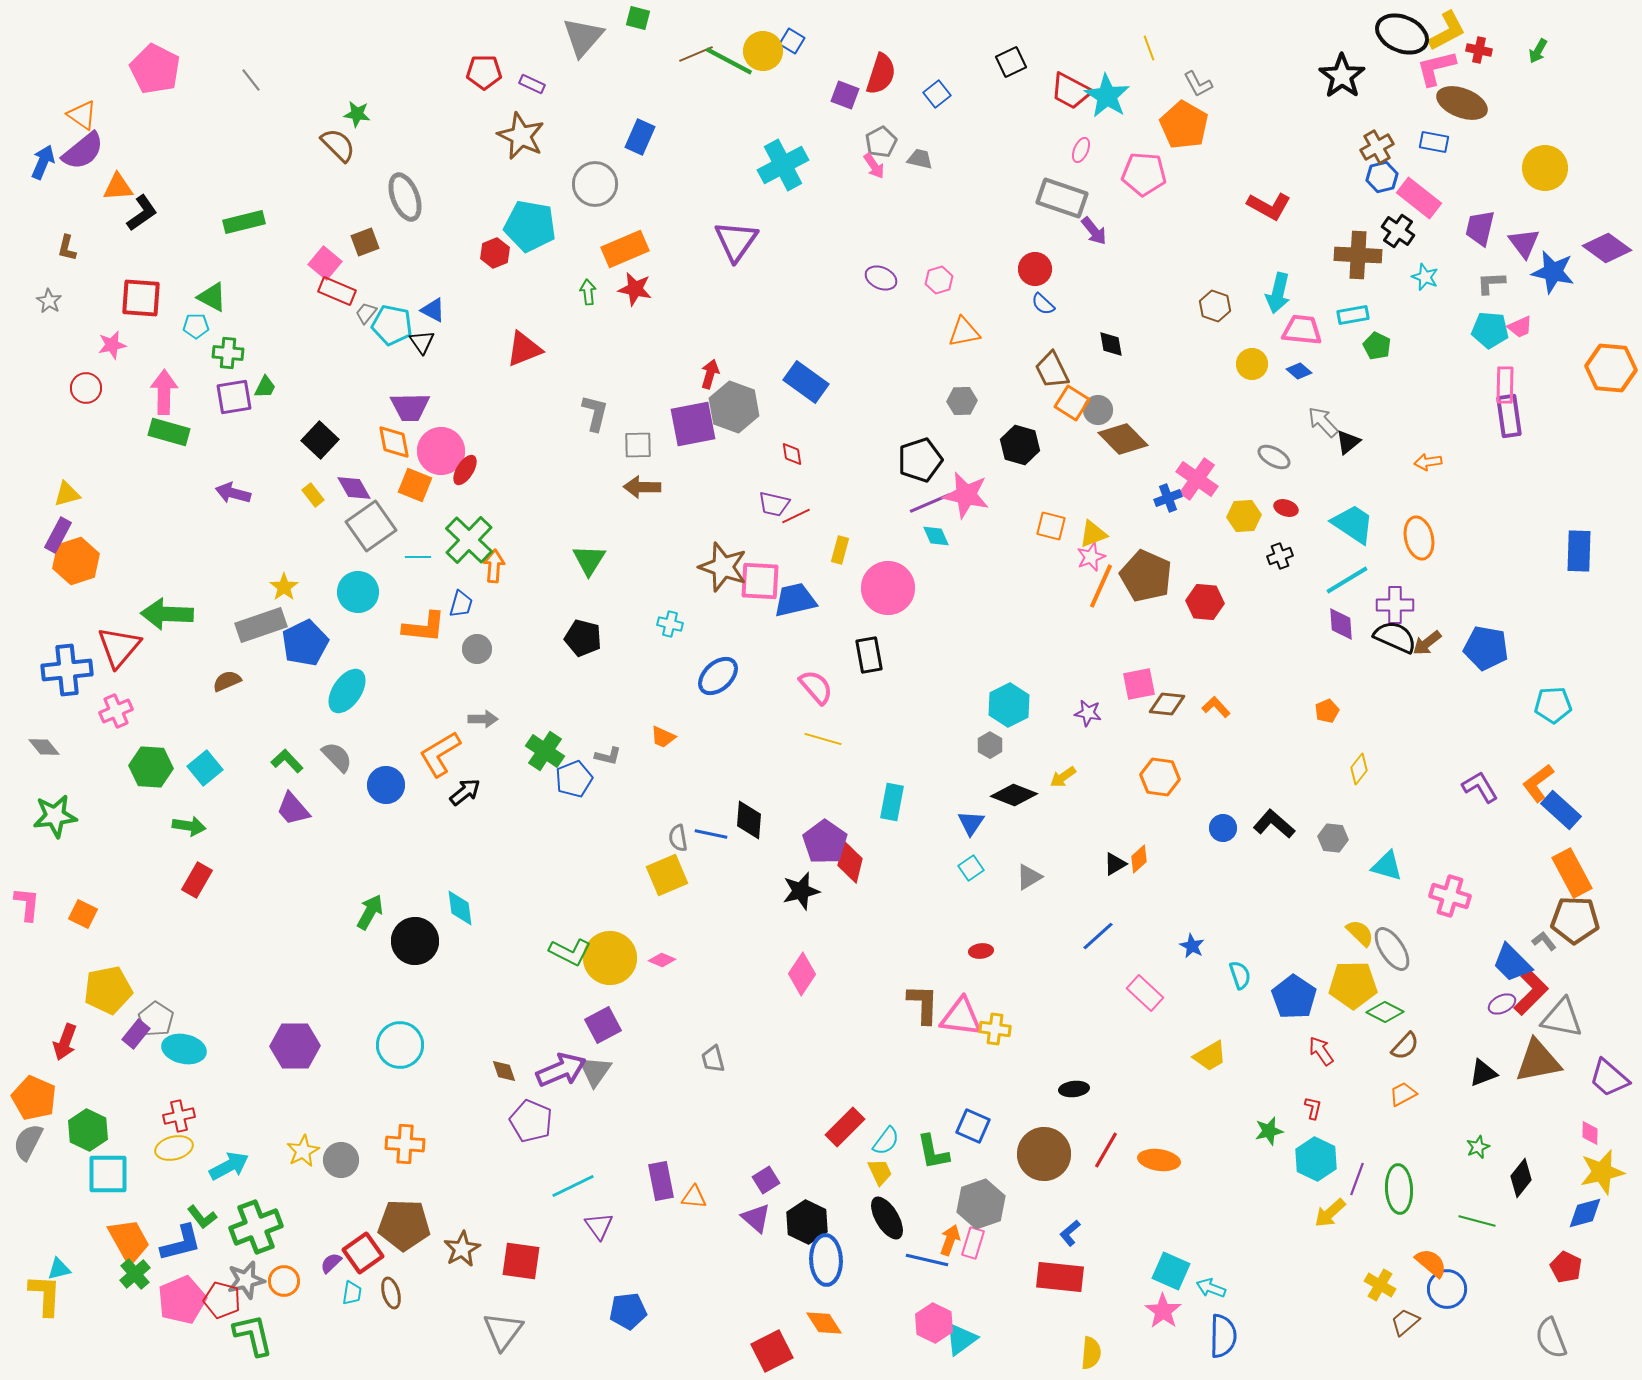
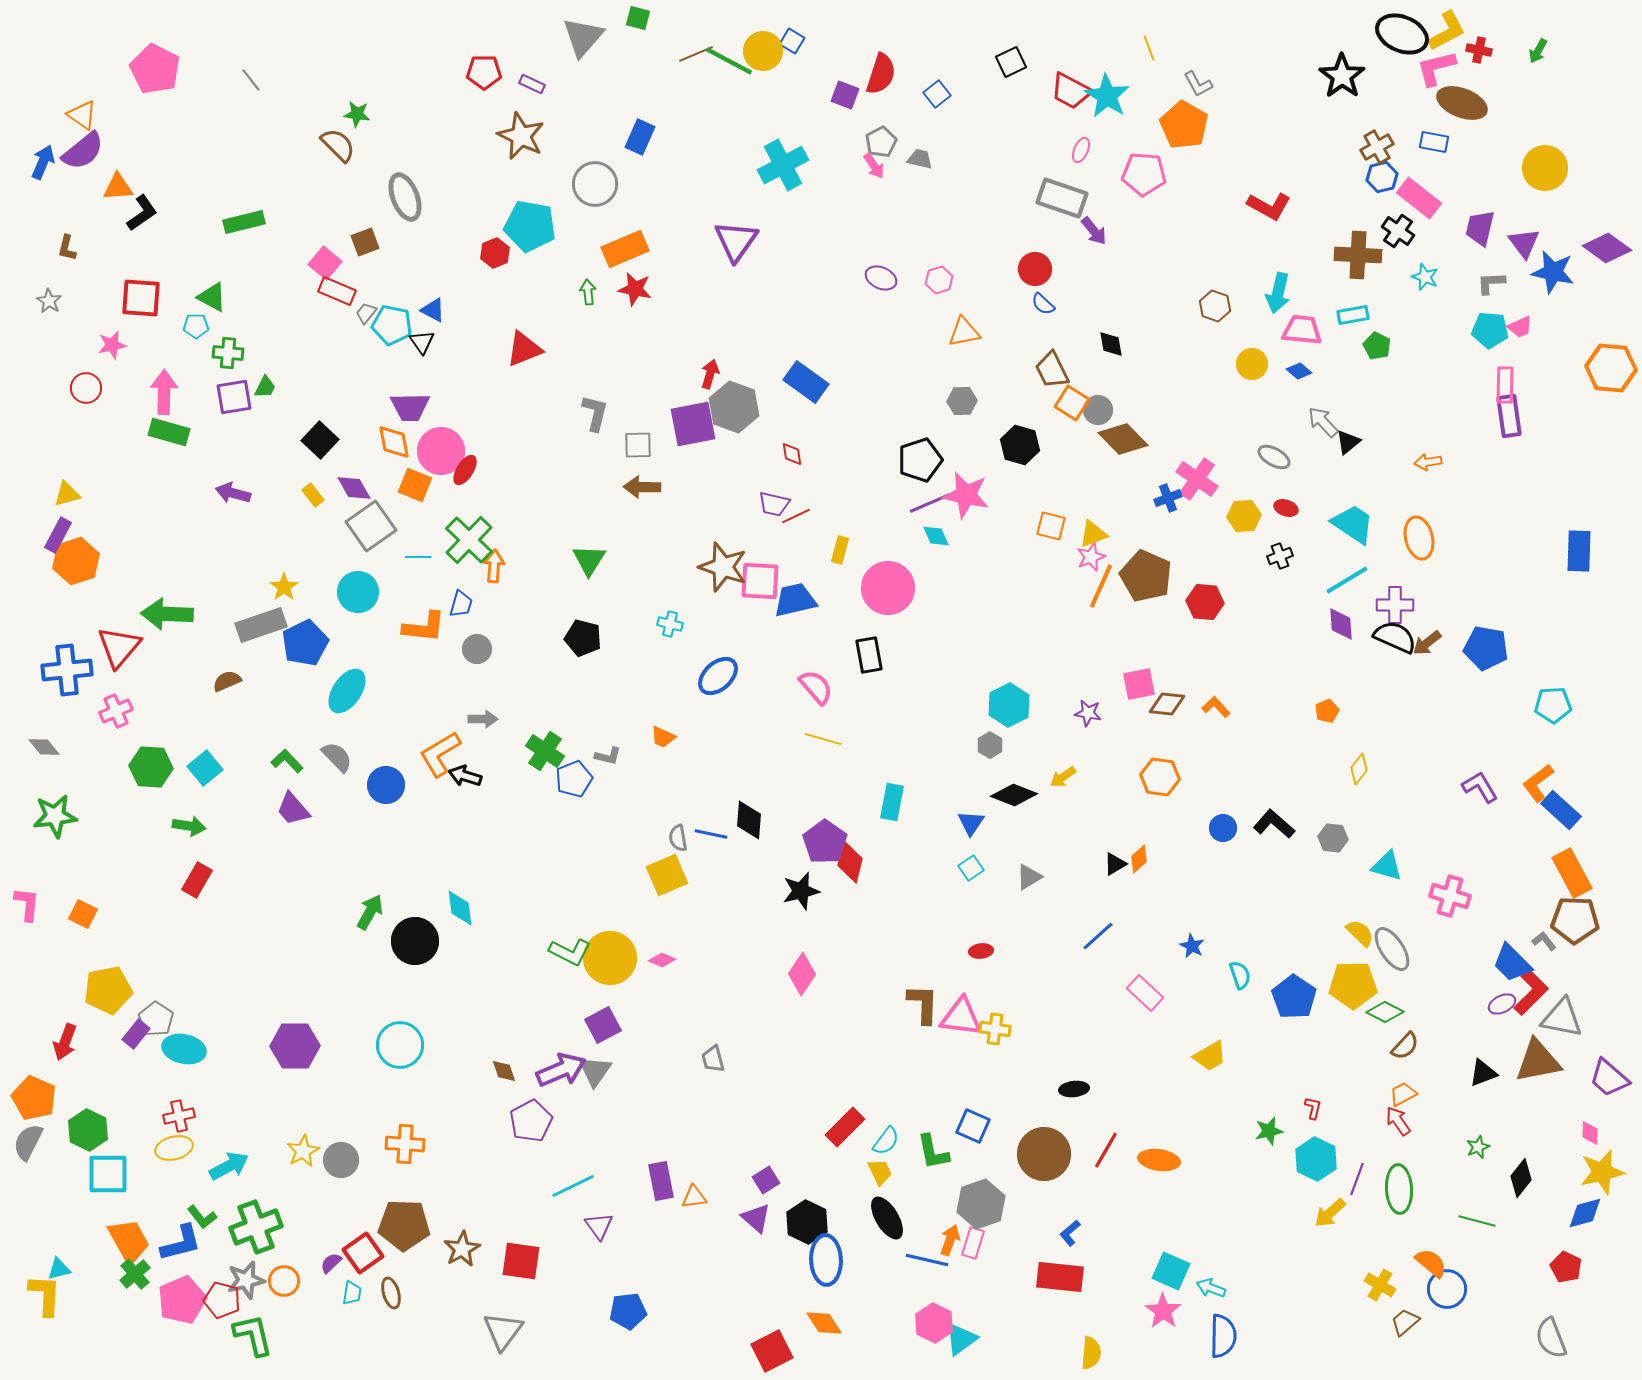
black arrow at (465, 792): moved 16 px up; rotated 124 degrees counterclockwise
red arrow at (1321, 1051): moved 77 px right, 70 px down
purple pentagon at (531, 1121): rotated 21 degrees clockwise
orange triangle at (694, 1197): rotated 12 degrees counterclockwise
